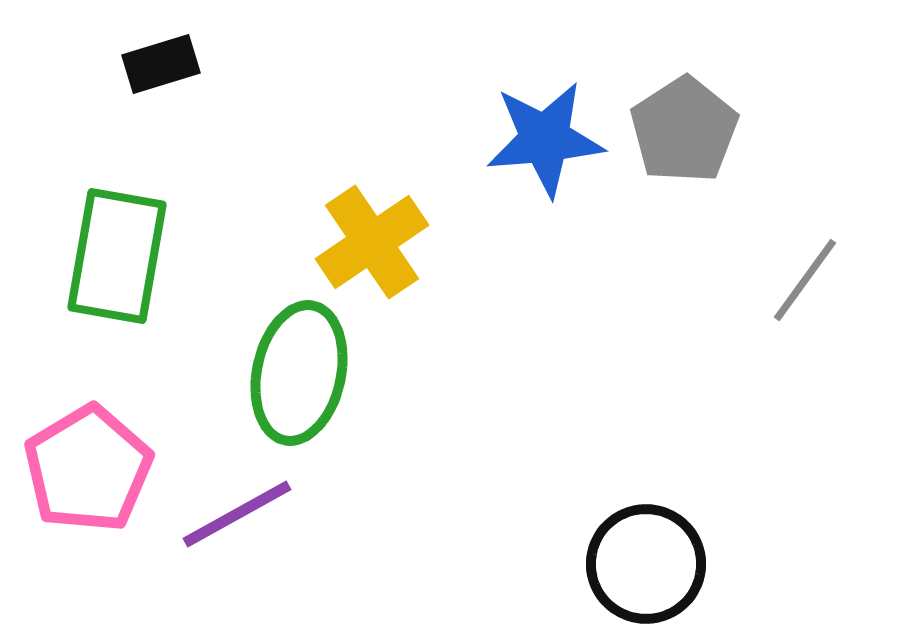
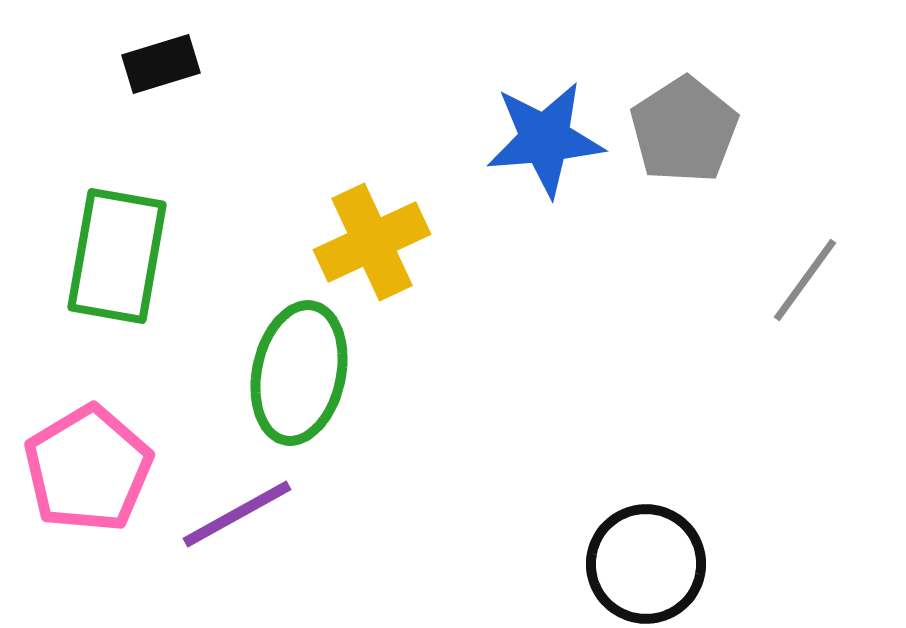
yellow cross: rotated 9 degrees clockwise
